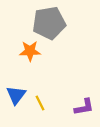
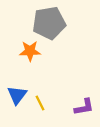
blue triangle: moved 1 px right
